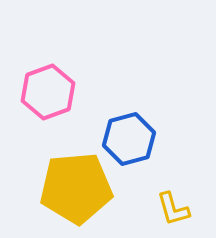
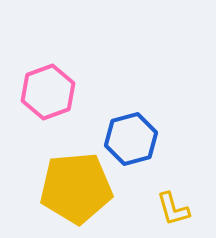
blue hexagon: moved 2 px right
